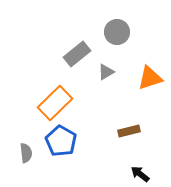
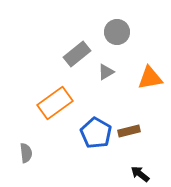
orange triangle: rotated 8 degrees clockwise
orange rectangle: rotated 8 degrees clockwise
blue pentagon: moved 35 px right, 8 px up
